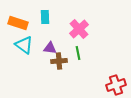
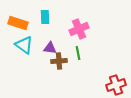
pink cross: rotated 18 degrees clockwise
